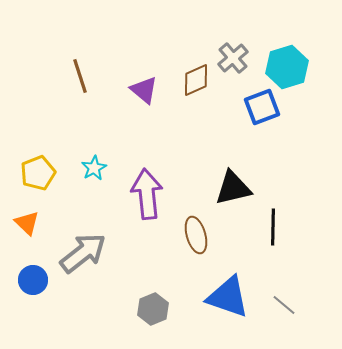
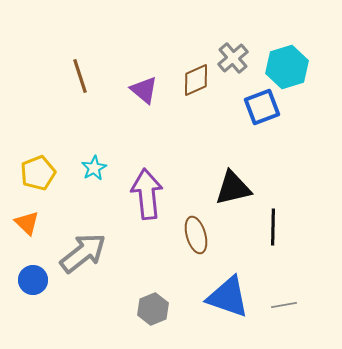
gray line: rotated 50 degrees counterclockwise
